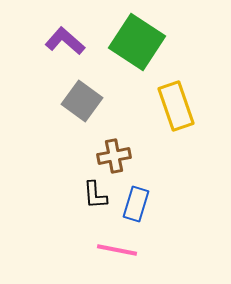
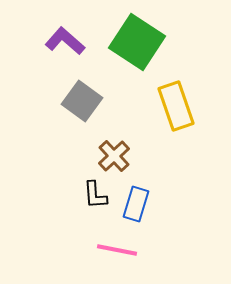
brown cross: rotated 32 degrees counterclockwise
